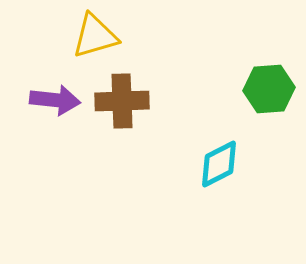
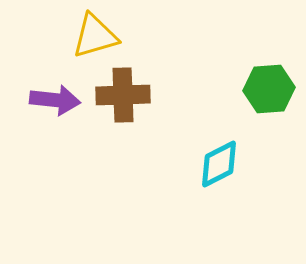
brown cross: moved 1 px right, 6 px up
